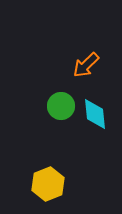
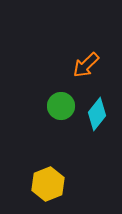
cyan diamond: moved 2 px right; rotated 44 degrees clockwise
